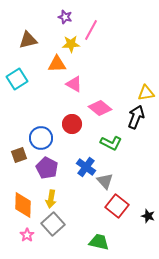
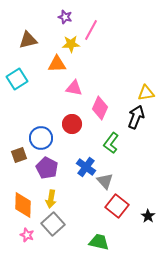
pink triangle: moved 4 px down; rotated 18 degrees counterclockwise
pink diamond: rotated 75 degrees clockwise
green L-shape: rotated 100 degrees clockwise
black star: rotated 16 degrees clockwise
pink star: rotated 16 degrees counterclockwise
